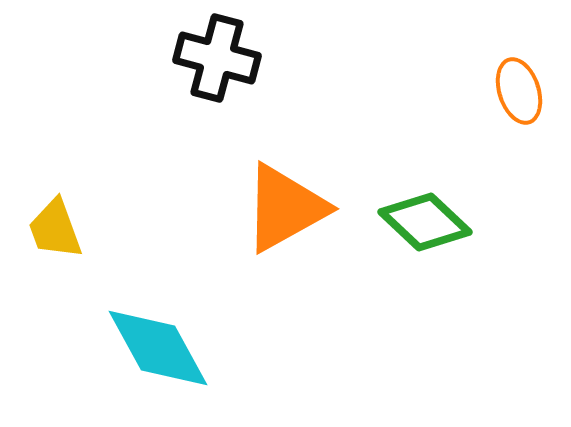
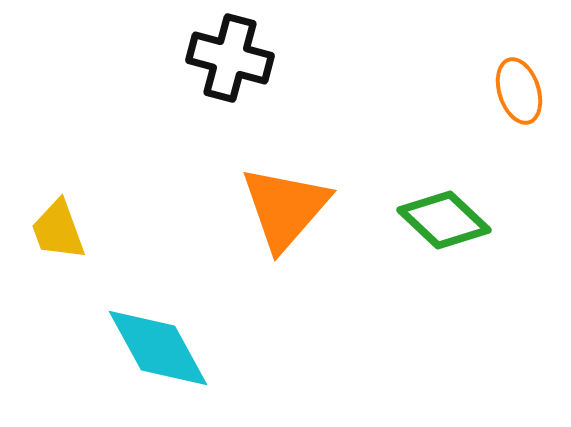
black cross: moved 13 px right
orange triangle: rotated 20 degrees counterclockwise
green diamond: moved 19 px right, 2 px up
yellow trapezoid: moved 3 px right, 1 px down
